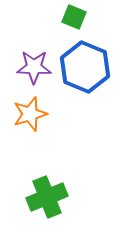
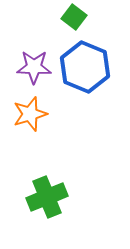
green square: rotated 15 degrees clockwise
